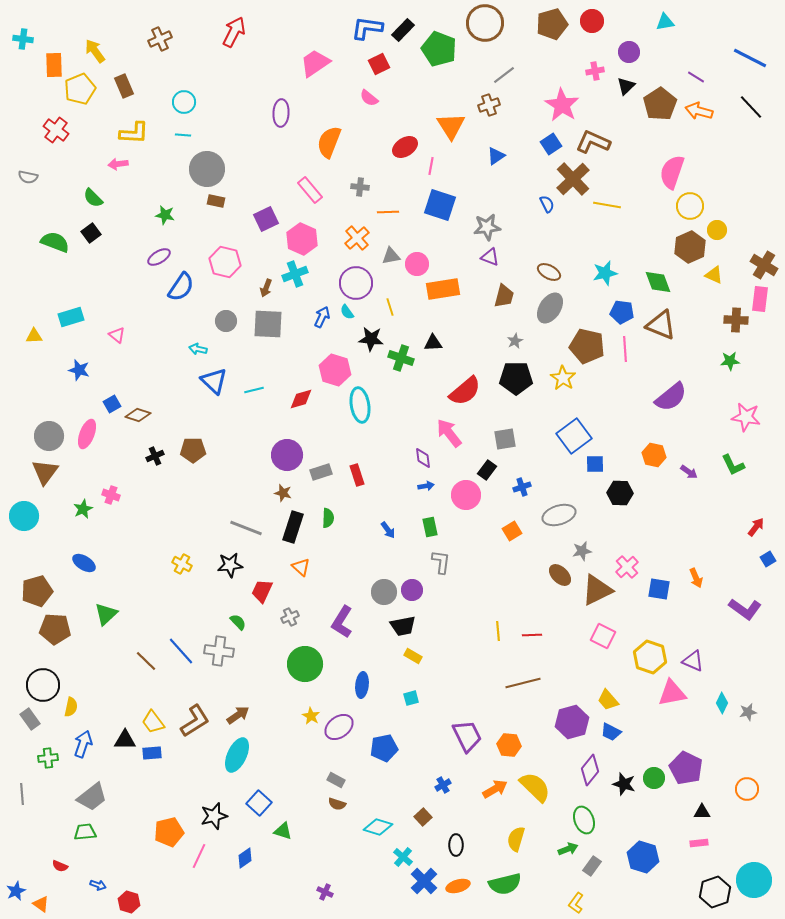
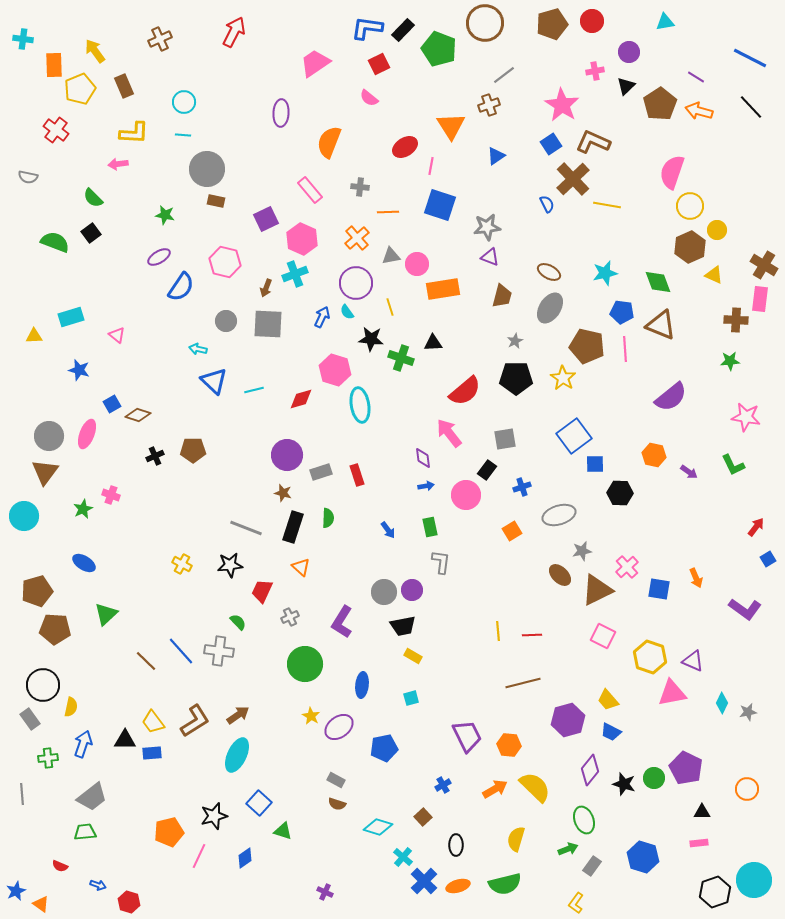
brown trapezoid at (504, 296): moved 2 px left
purple hexagon at (572, 722): moved 4 px left, 2 px up
